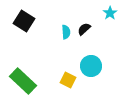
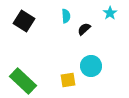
cyan semicircle: moved 16 px up
yellow square: rotated 35 degrees counterclockwise
